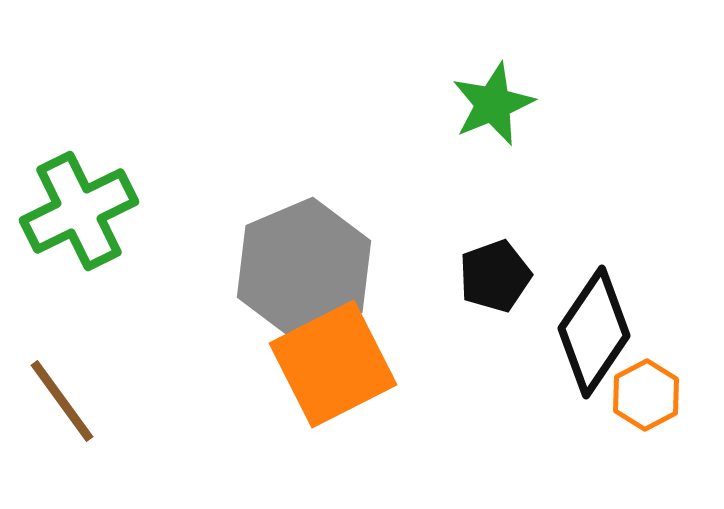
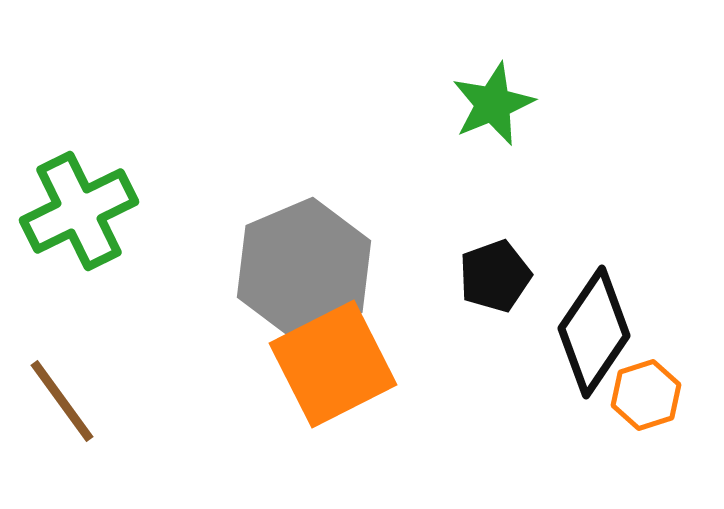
orange hexagon: rotated 10 degrees clockwise
